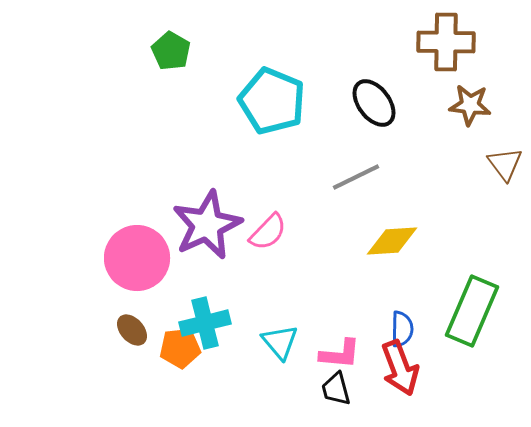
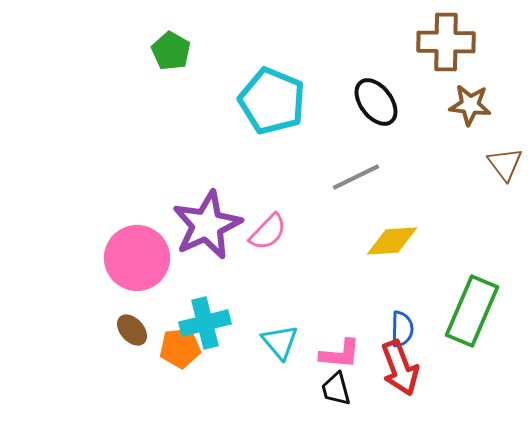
black ellipse: moved 2 px right, 1 px up
